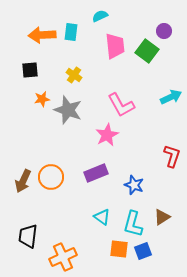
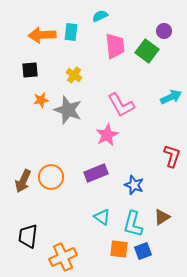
orange star: moved 1 px left, 1 px down
